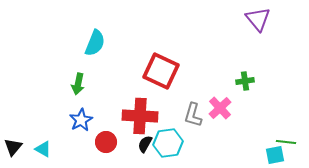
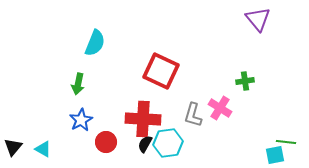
pink cross: rotated 15 degrees counterclockwise
red cross: moved 3 px right, 3 px down
